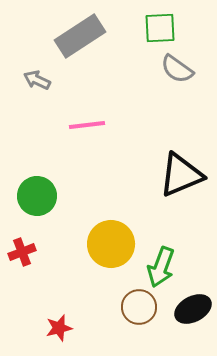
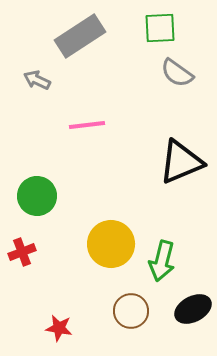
gray semicircle: moved 4 px down
black triangle: moved 13 px up
green arrow: moved 1 px right, 6 px up; rotated 6 degrees counterclockwise
brown circle: moved 8 px left, 4 px down
red star: rotated 24 degrees clockwise
